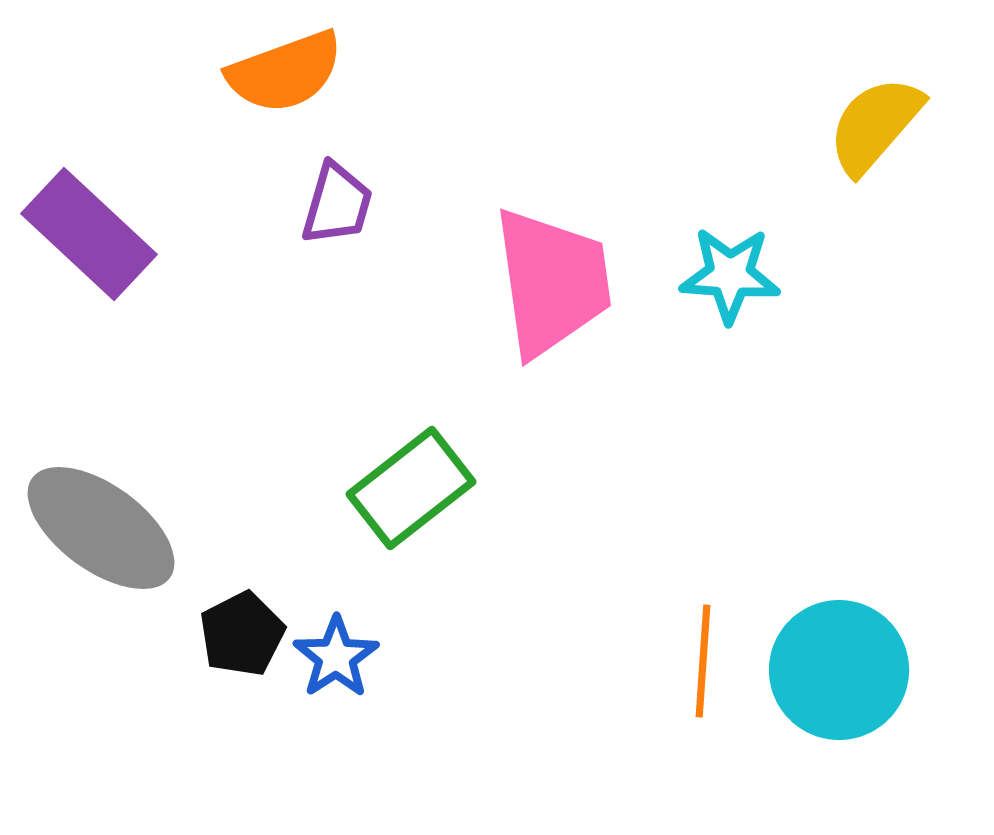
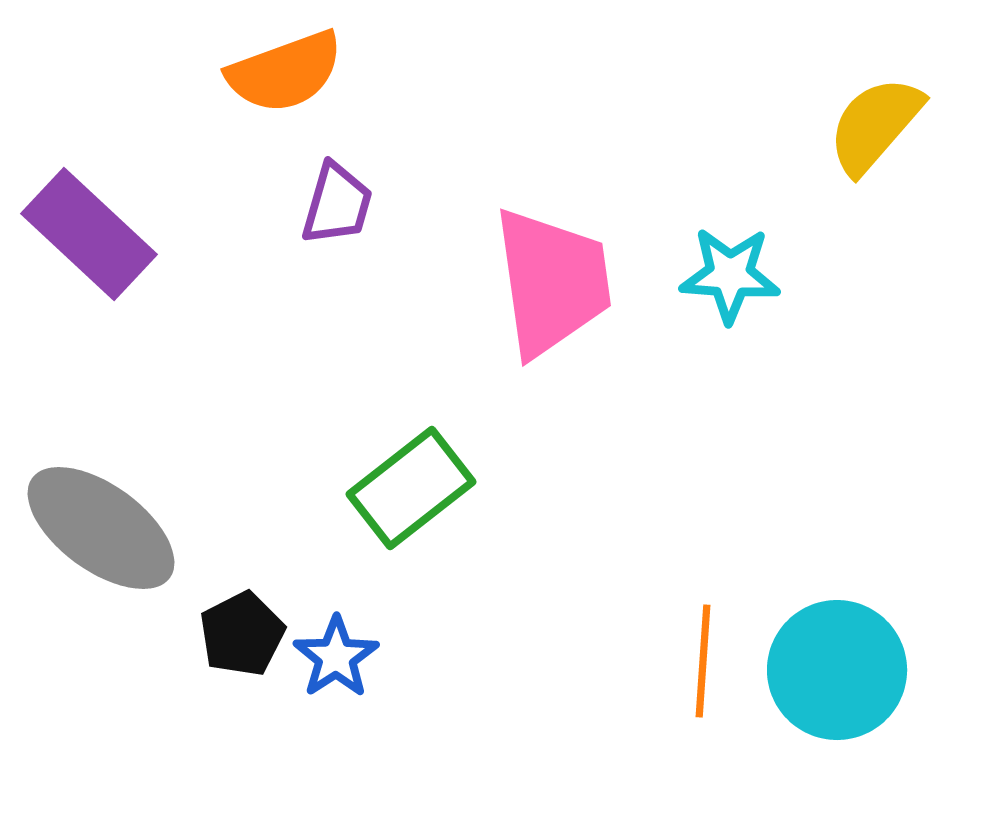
cyan circle: moved 2 px left
